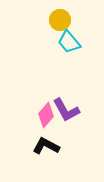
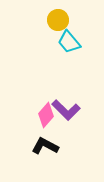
yellow circle: moved 2 px left
purple L-shape: rotated 16 degrees counterclockwise
black L-shape: moved 1 px left
